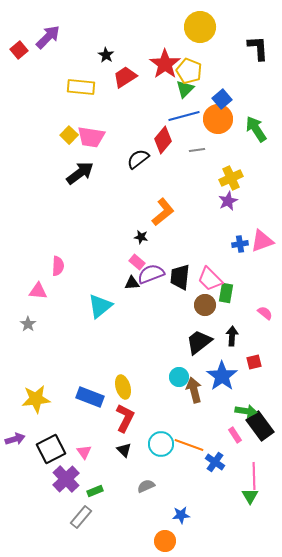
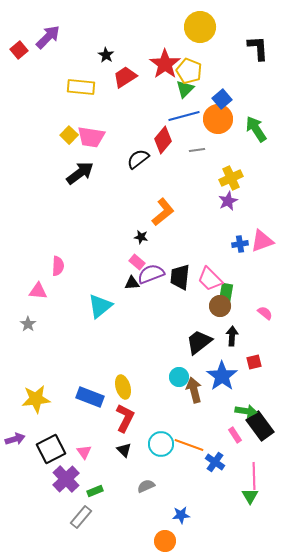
brown circle at (205, 305): moved 15 px right, 1 px down
